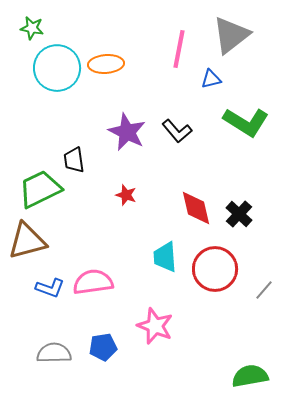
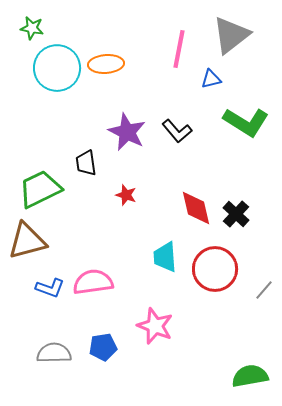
black trapezoid: moved 12 px right, 3 px down
black cross: moved 3 px left
